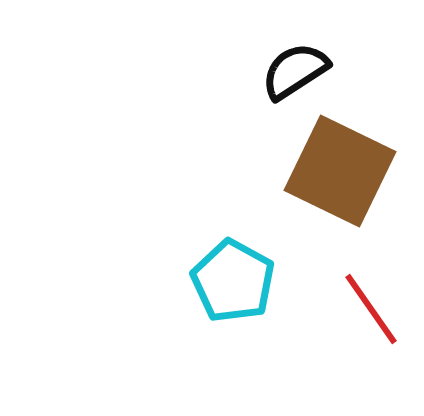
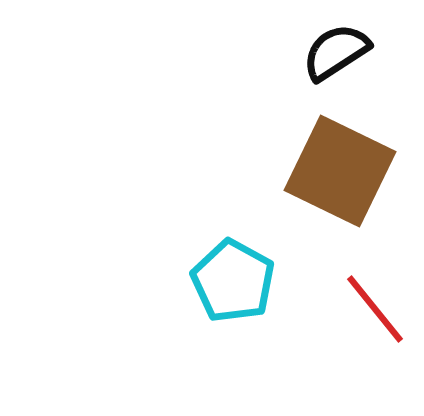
black semicircle: moved 41 px right, 19 px up
red line: moved 4 px right; rotated 4 degrees counterclockwise
